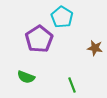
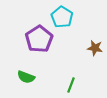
green line: moved 1 px left; rotated 42 degrees clockwise
